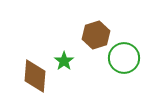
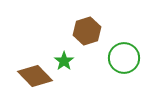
brown hexagon: moved 9 px left, 4 px up
brown diamond: rotated 48 degrees counterclockwise
